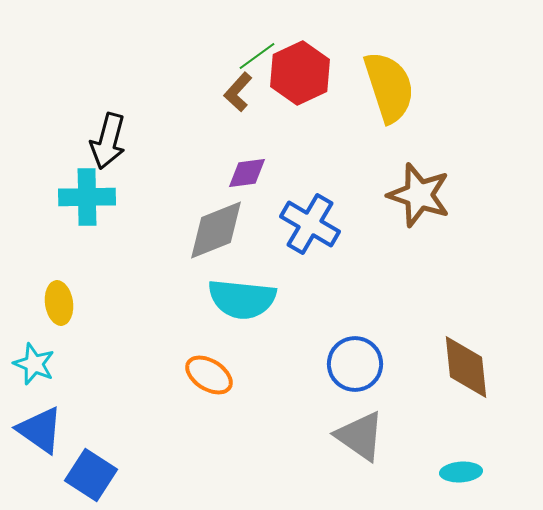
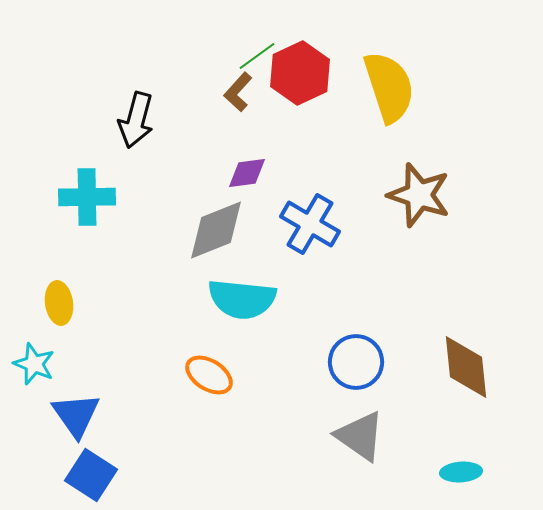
black arrow: moved 28 px right, 21 px up
blue circle: moved 1 px right, 2 px up
blue triangle: moved 36 px right, 15 px up; rotated 20 degrees clockwise
